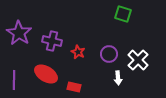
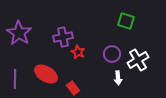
green square: moved 3 px right, 7 px down
purple cross: moved 11 px right, 4 px up; rotated 24 degrees counterclockwise
purple circle: moved 3 px right
white cross: rotated 15 degrees clockwise
purple line: moved 1 px right, 1 px up
red rectangle: moved 1 px left, 1 px down; rotated 40 degrees clockwise
